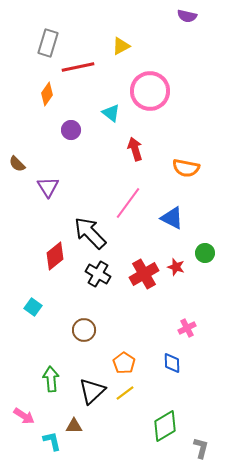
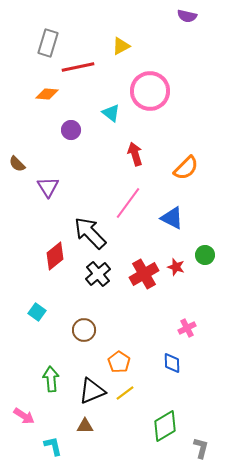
orange diamond: rotated 60 degrees clockwise
red arrow: moved 5 px down
orange semicircle: rotated 56 degrees counterclockwise
green circle: moved 2 px down
black cross: rotated 20 degrees clockwise
cyan square: moved 4 px right, 5 px down
orange pentagon: moved 5 px left, 1 px up
black triangle: rotated 20 degrees clockwise
brown triangle: moved 11 px right
cyan L-shape: moved 1 px right, 5 px down
